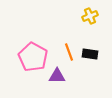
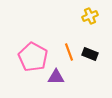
black rectangle: rotated 14 degrees clockwise
purple triangle: moved 1 px left, 1 px down
